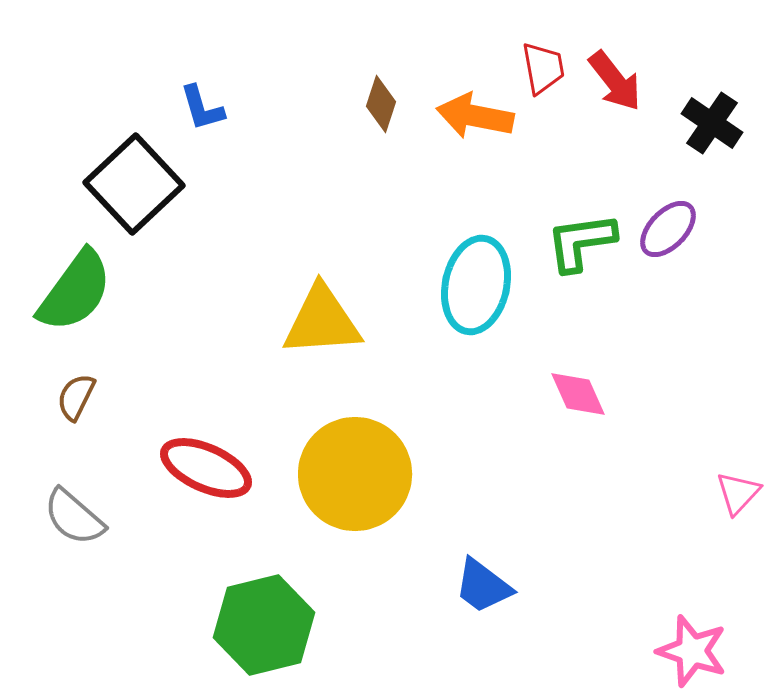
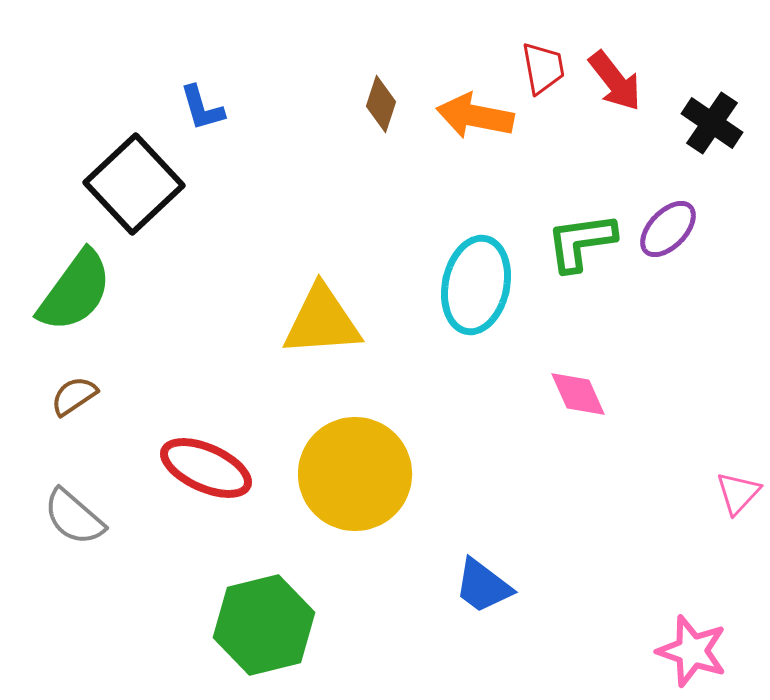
brown semicircle: moved 2 px left, 1 px up; rotated 30 degrees clockwise
